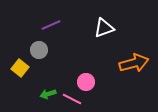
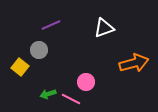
yellow square: moved 1 px up
pink line: moved 1 px left
